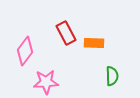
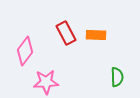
orange rectangle: moved 2 px right, 8 px up
green semicircle: moved 5 px right, 1 px down
